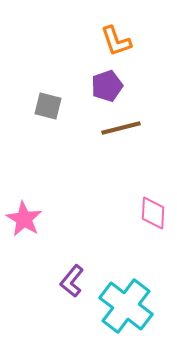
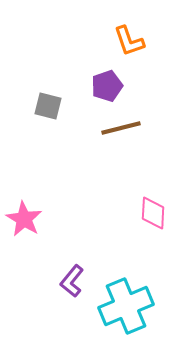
orange L-shape: moved 13 px right
cyan cross: rotated 30 degrees clockwise
